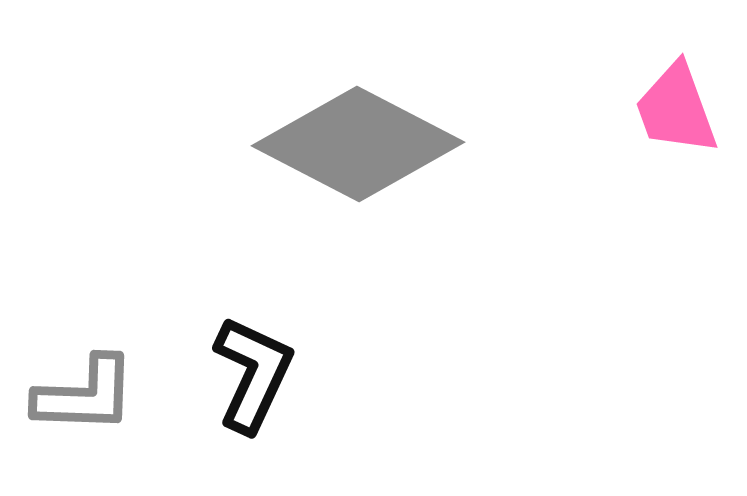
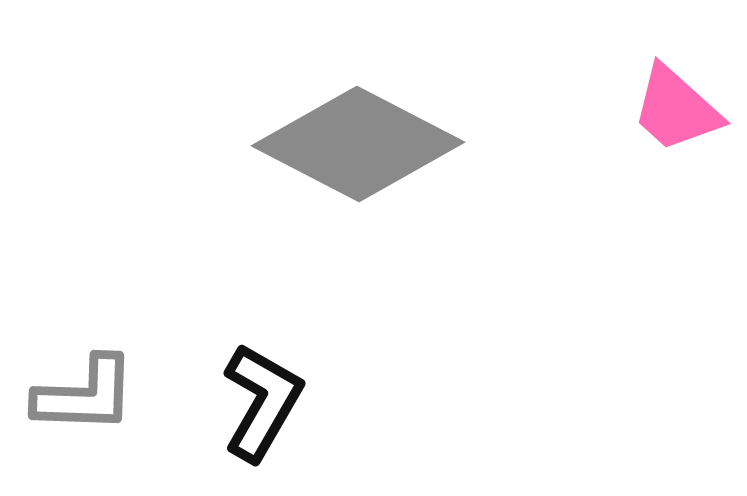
pink trapezoid: rotated 28 degrees counterclockwise
black L-shape: moved 9 px right, 28 px down; rotated 5 degrees clockwise
